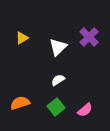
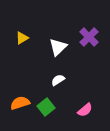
green square: moved 10 px left
